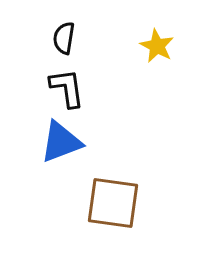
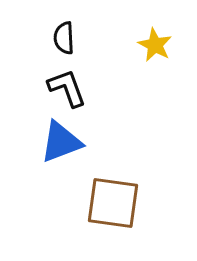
black semicircle: rotated 12 degrees counterclockwise
yellow star: moved 2 px left, 1 px up
black L-shape: rotated 12 degrees counterclockwise
